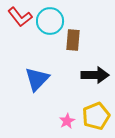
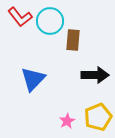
blue triangle: moved 4 px left
yellow pentagon: moved 2 px right, 1 px down
